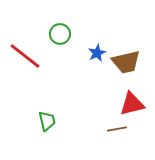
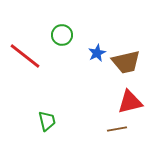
green circle: moved 2 px right, 1 px down
red triangle: moved 2 px left, 2 px up
